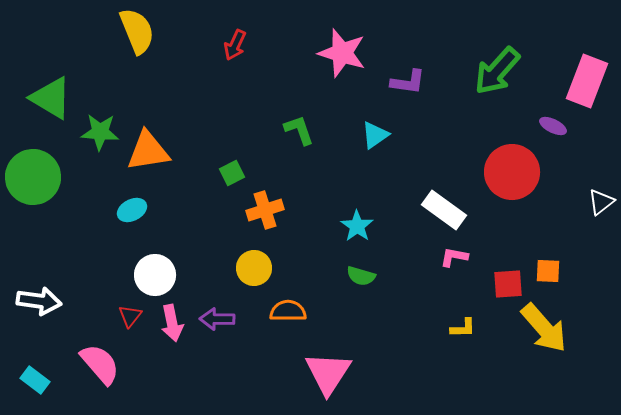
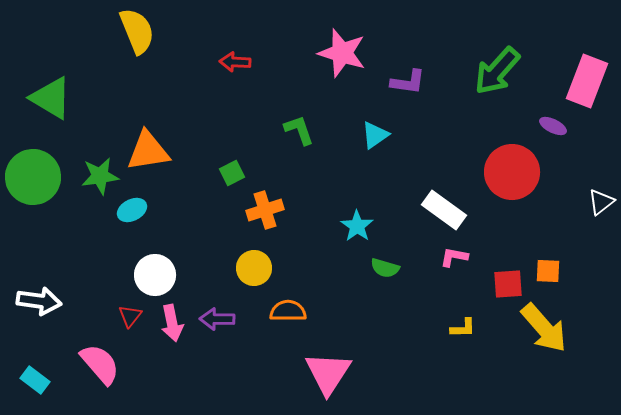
red arrow: moved 17 px down; rotated 68 degrees clockwise
green star: moved 44 px down; rotated 12 degrees counterclockwise
green semicircle: moved 24 px right, 8 px up
